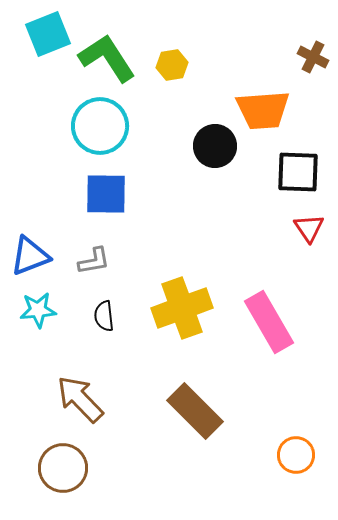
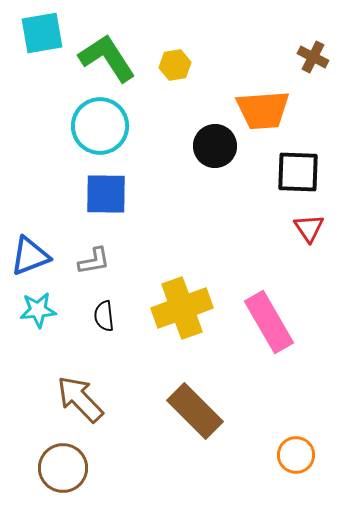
cyan square: moved 6 px left, 1 px up; rotated 12 degrees clockwise
yellow hexagon: moved 3 px right
